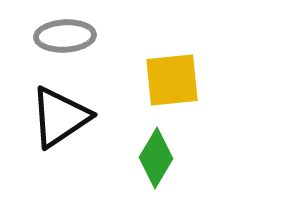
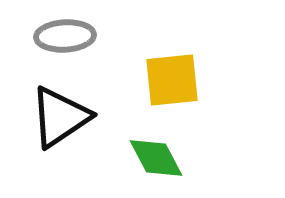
green diamond: rotated 58 degrees counterclockwise
